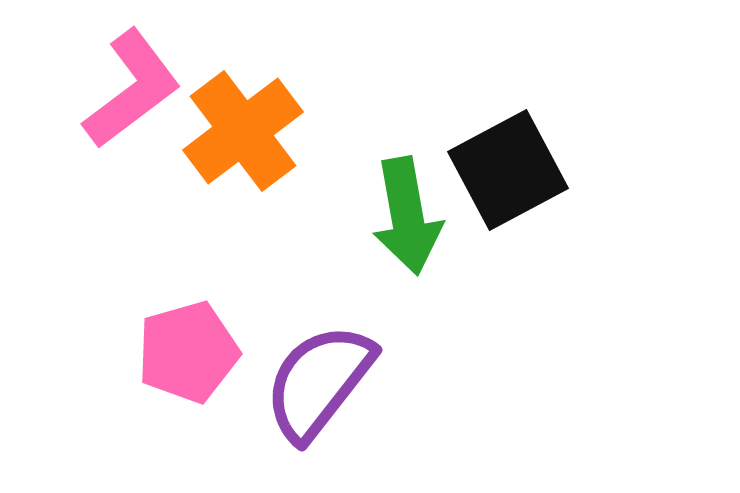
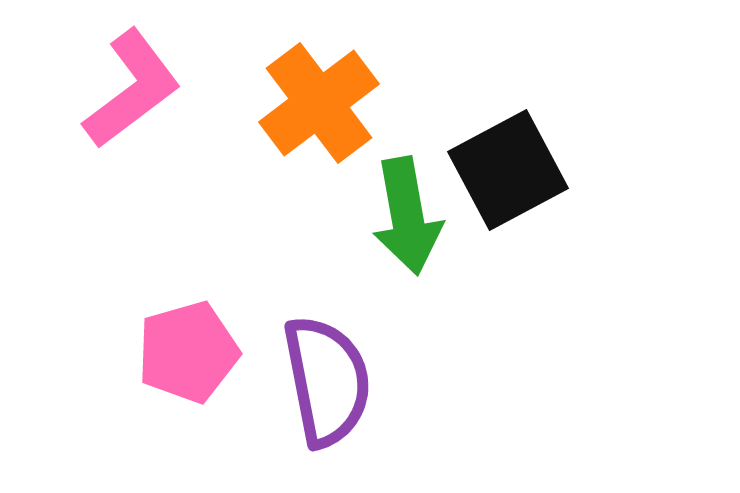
orange cross: moved 76 px right, 28 px up
purple semicircle: moved 8 px right, 1 px up; rotated 131 degrees clockwise
